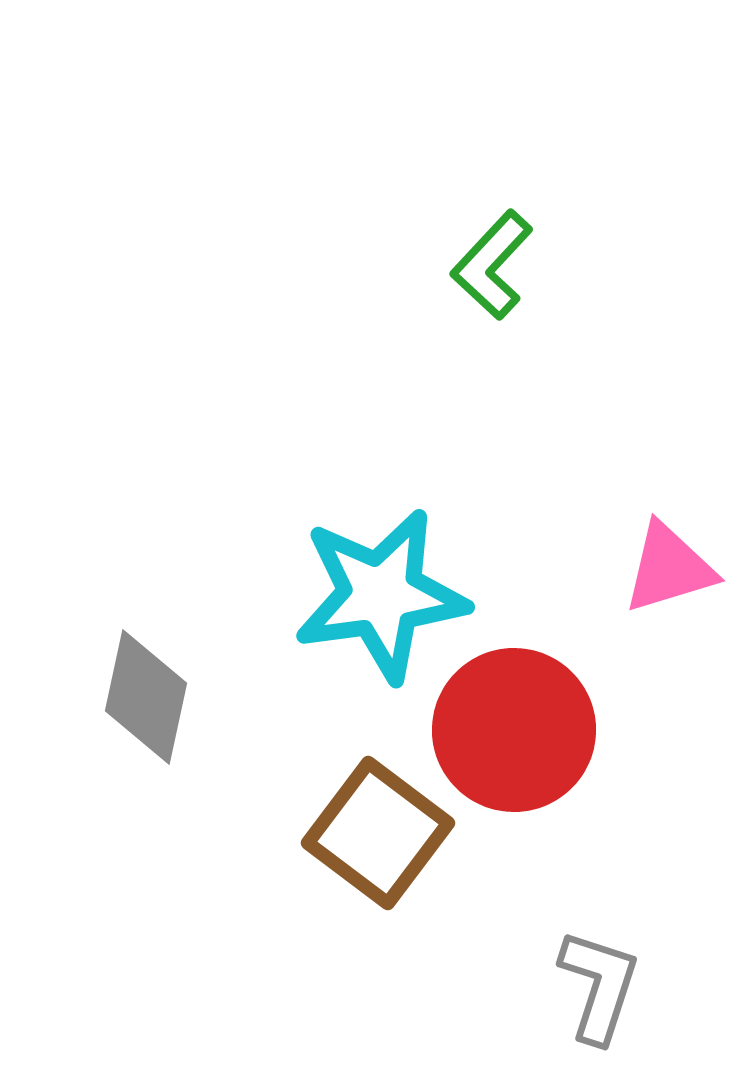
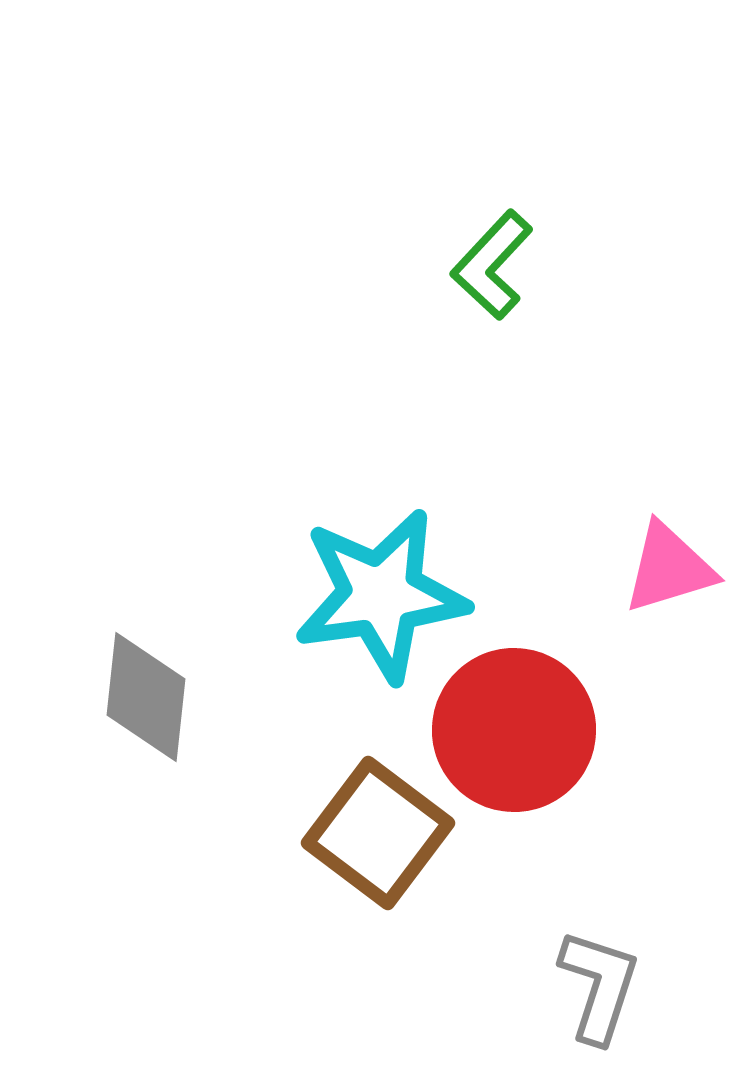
gray diamond: rotated 6 degrees counterclockwise
